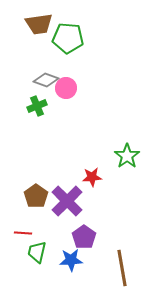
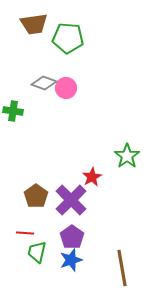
brown trapezoid: moved 5 px left
gray diamond: moved 2 px left, 3 px down
green cross: moved 24 px left, 5 px down; rotated 30 degrees clockwise
red star: rotated 24 degrees counterclockwise
purple cross: moved 4 px right, 1 px up
red line: moved 2 px right
purple pentagon: moved 12 px left
blue star: rotated 15 degrees counterclockwise
